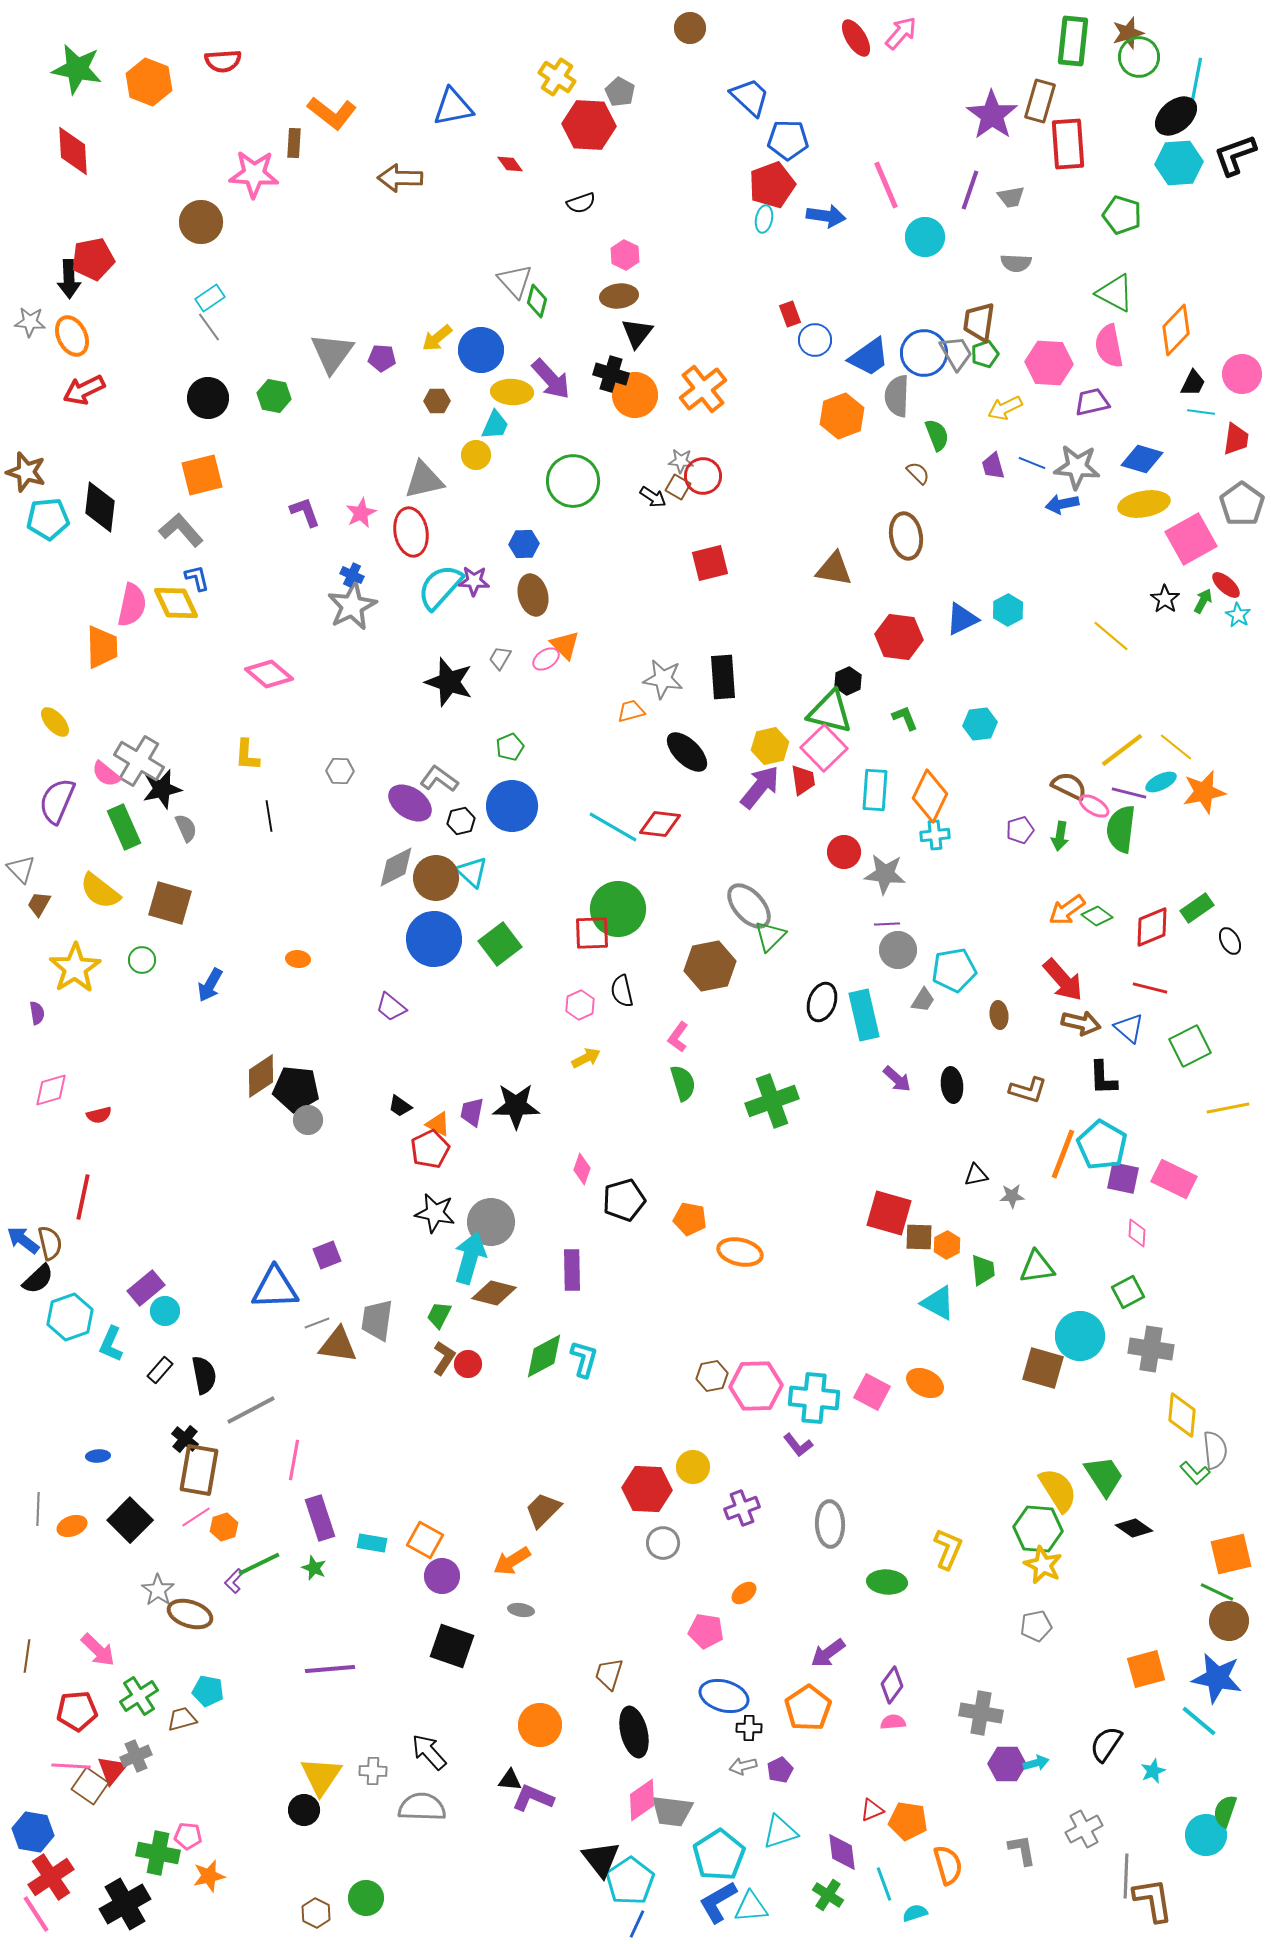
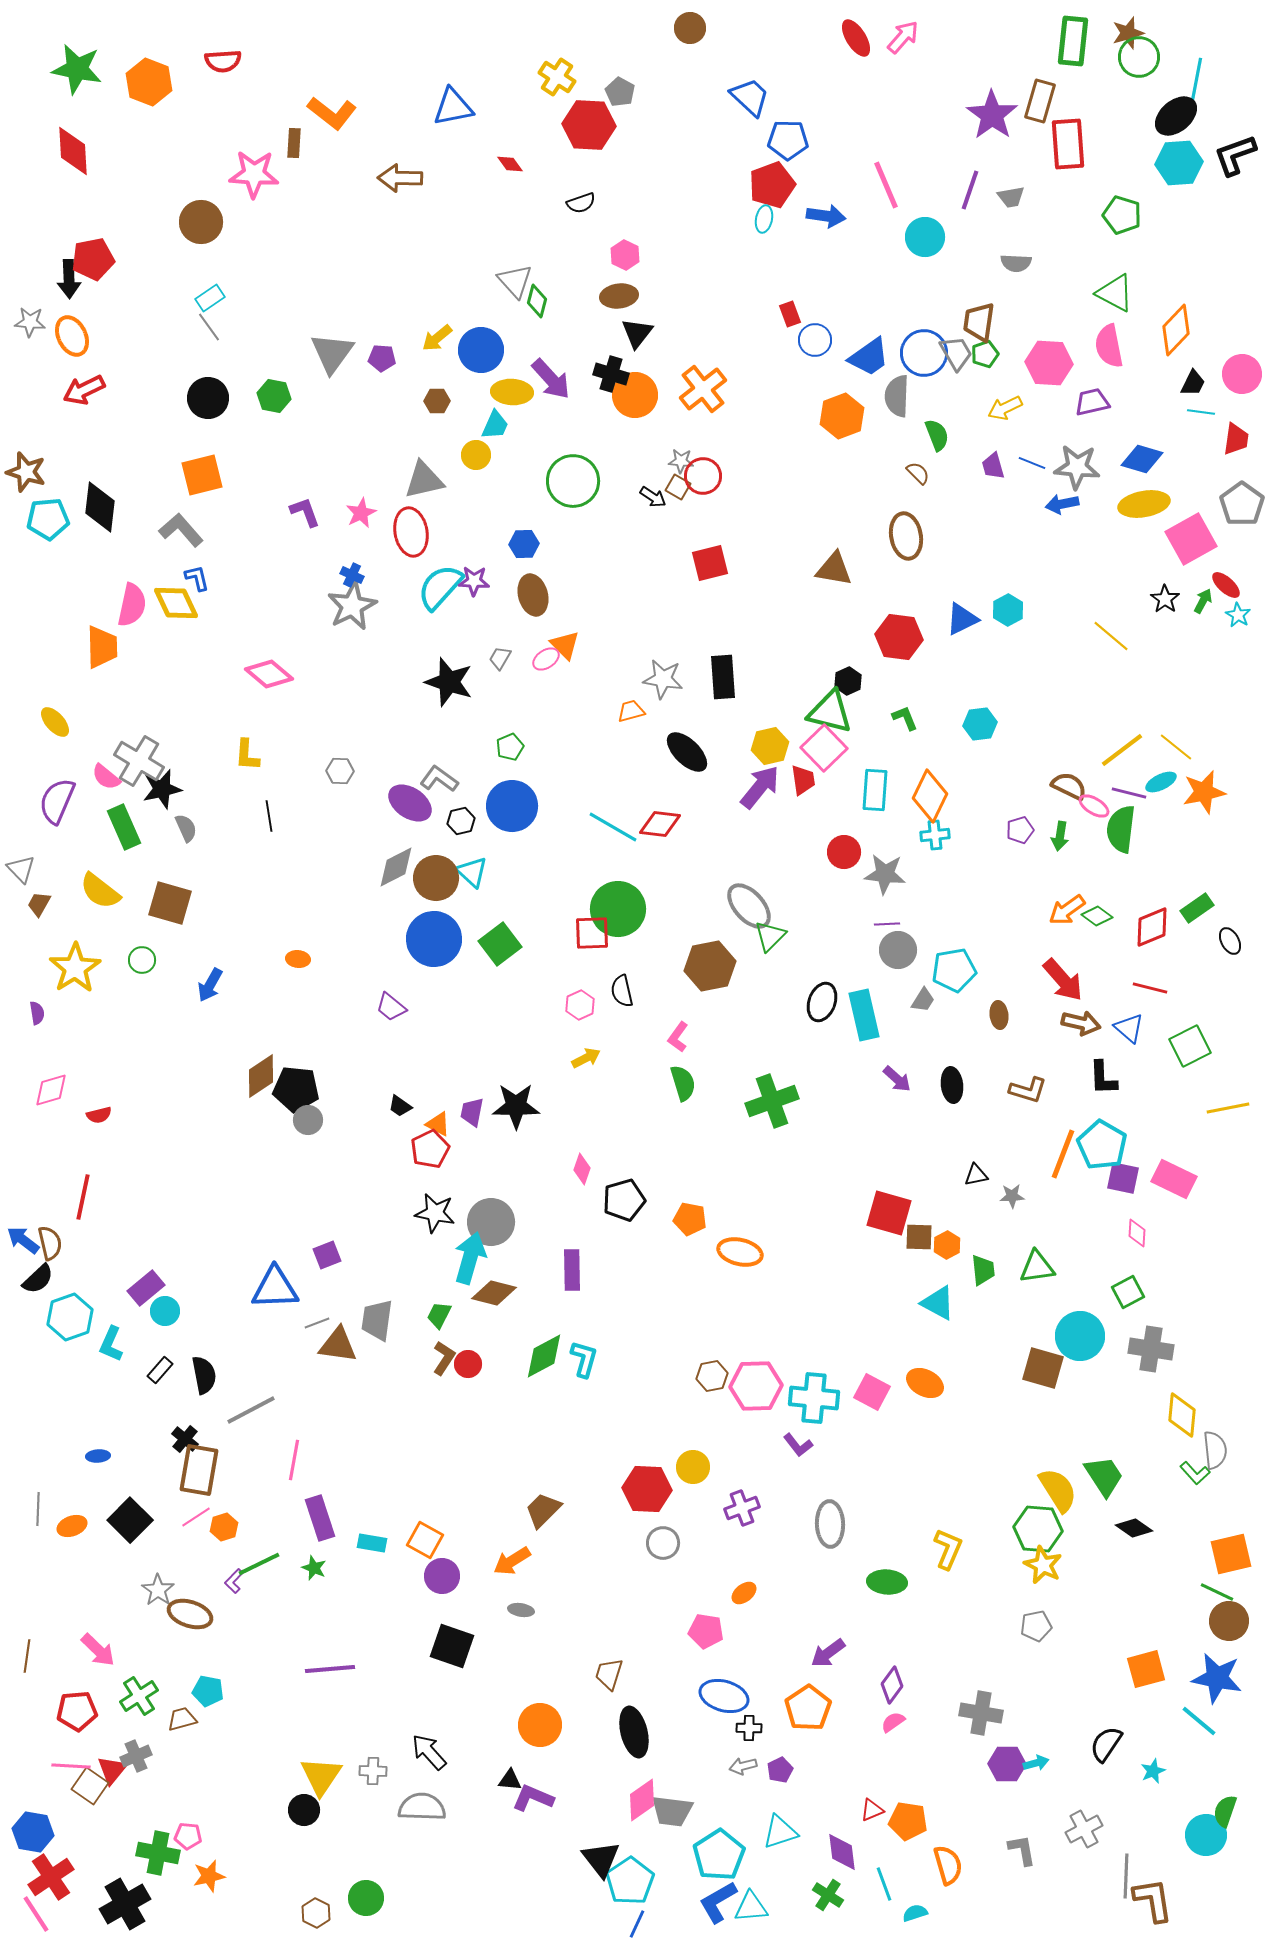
pink arrow at (901, 33): moved 2 px right, 4 px down
pink semicircle at (106, 774): moved 3 px down
pink semicircle at (893, 1722): rotated 30 degrees counterclockwise
